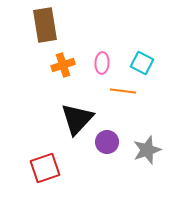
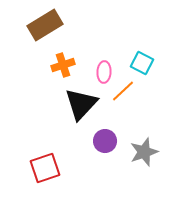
brown rectangle: rotated 68 degrees clockwise
pink ellipse: moved 2 px right, 9 px down
orange line: rotated 50 degrees counterclockwise
black triangle: moved 4 px right, 15 px up
purple circle: moved 2 px left, 1 px up
gray star: moved 3 px left, 2 px down
